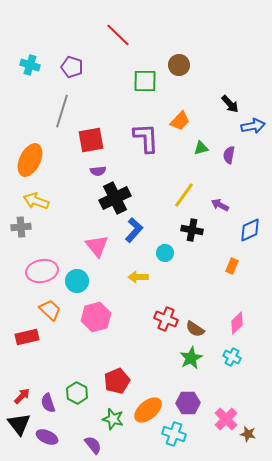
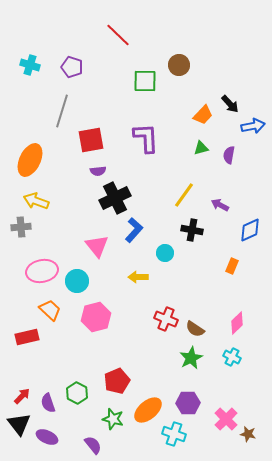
orange trapezoid at (180, 121): moved 23 px right, 6 px up
